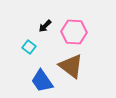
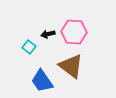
black arrow: moved 3 px right, 8 px down; rotated 32 degrees clockwise
